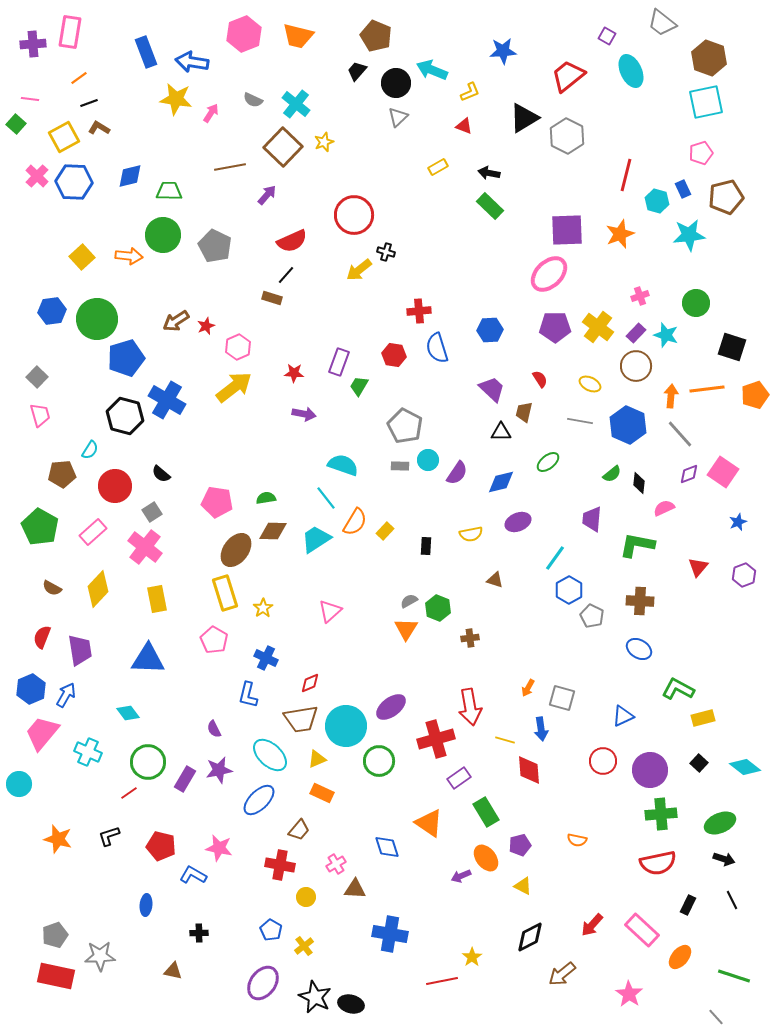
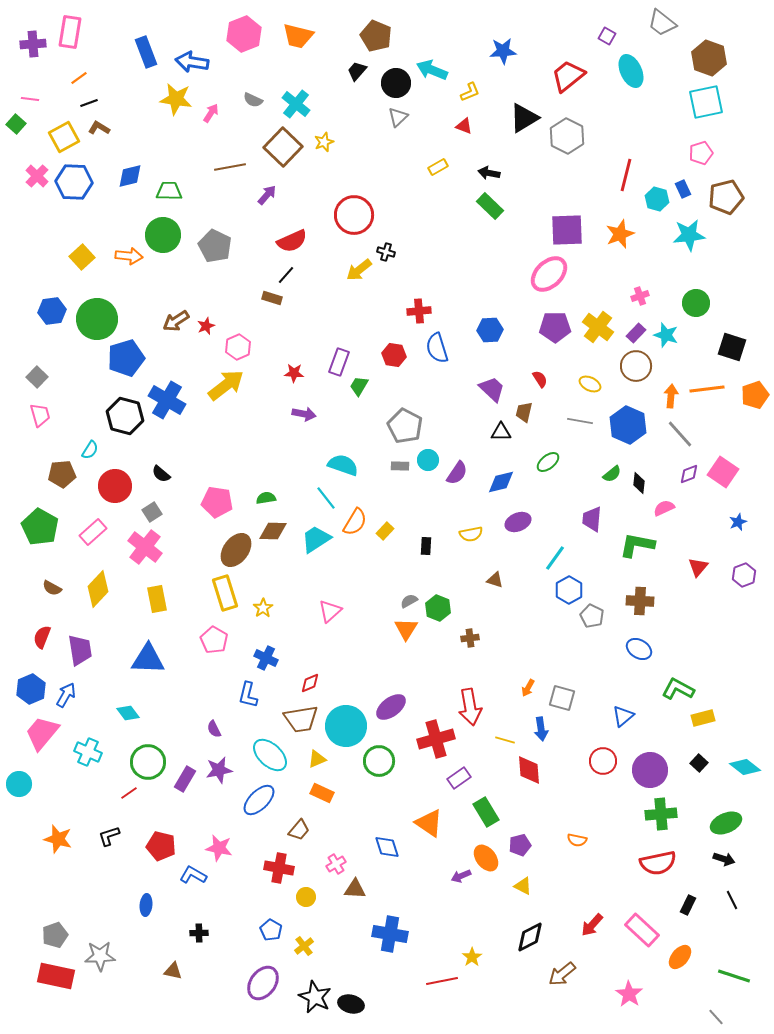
cyan hexagon at (657, 201): moved 2 px up
yellow arrow at (234, 387): moved 8 px left, 2 px up
blue triangle at (623, 716): rotated 15 degrees counterclockwise
green ellipse at (720, 823): moved 6 px right
red cross at (280, 865): moved 1 px left, 3 px down
